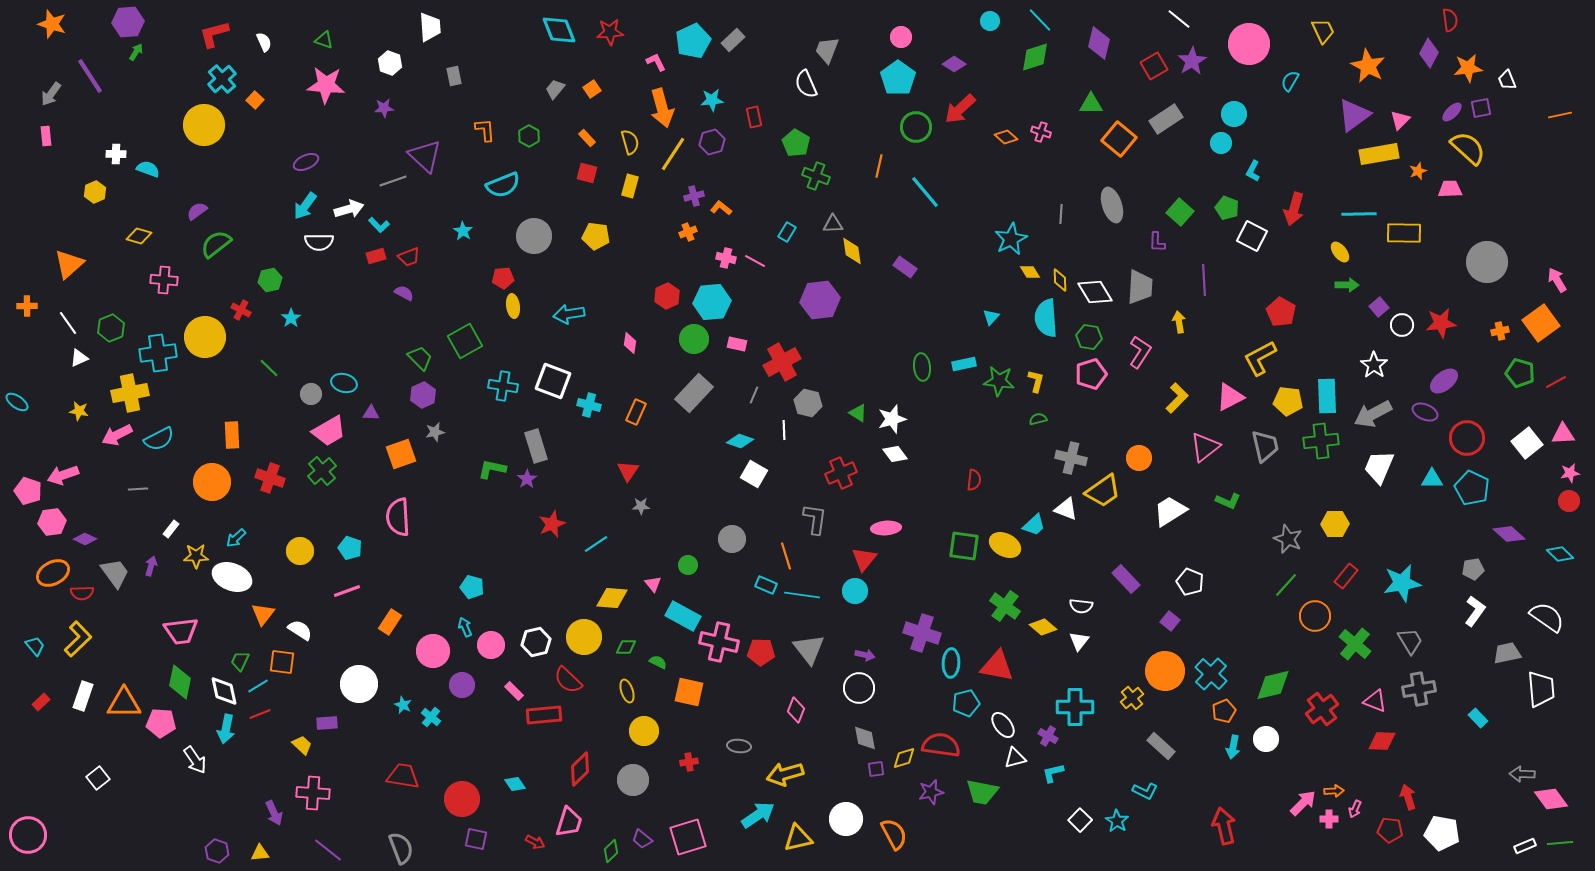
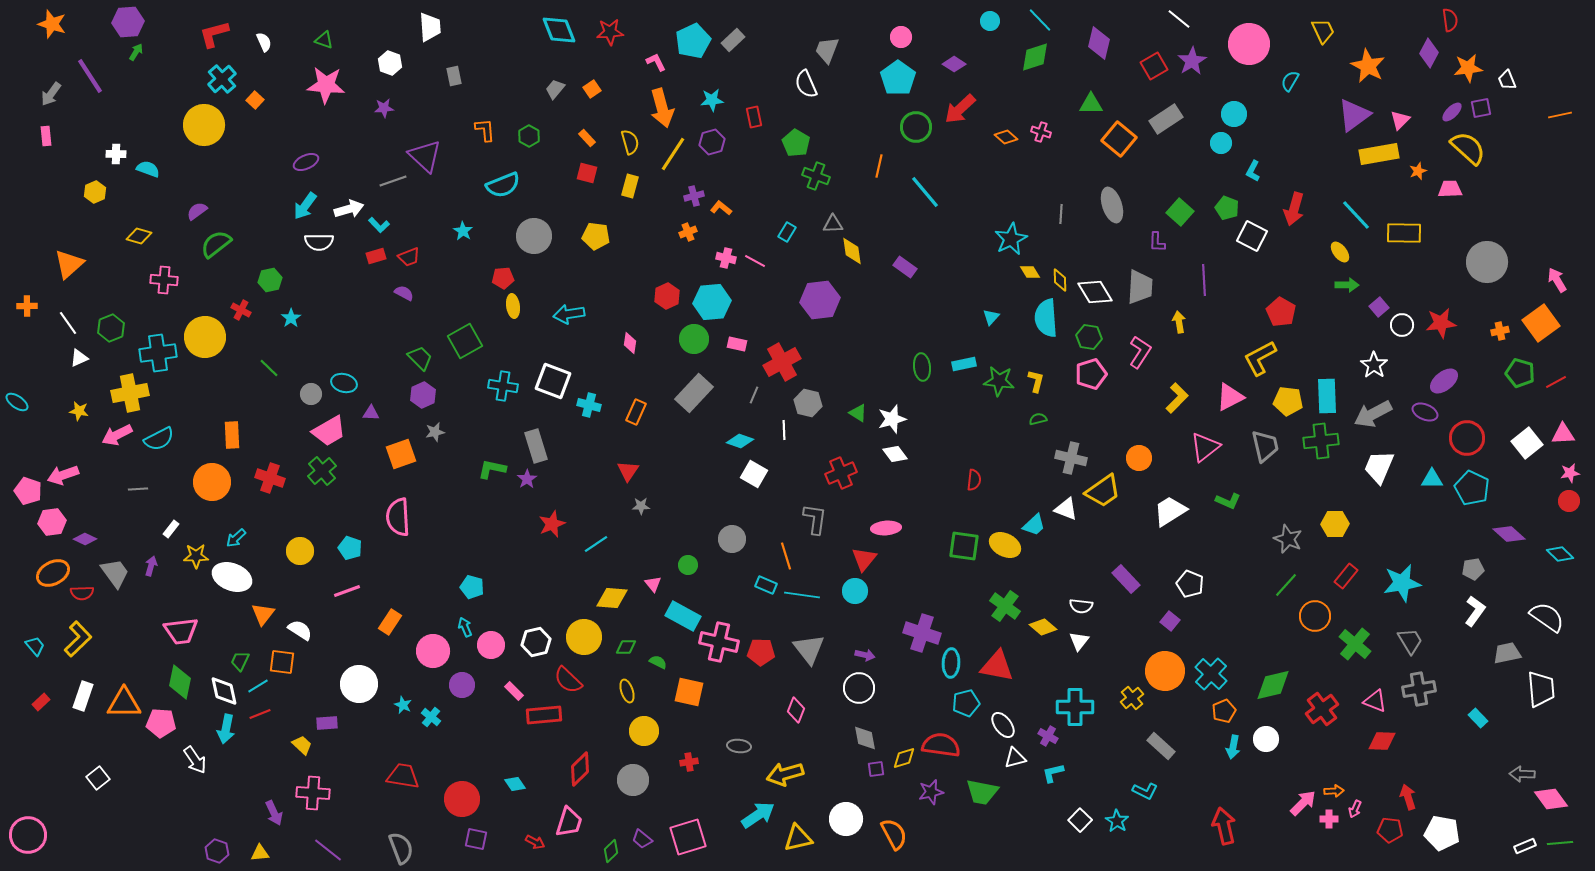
cyan line at (1359, 214): moved 3 px left, 1 px down; rotated 48 degrees clockwise
white pentagon at (1190, 582): moved 2 px down
